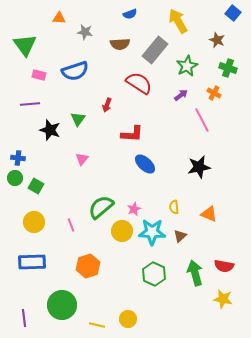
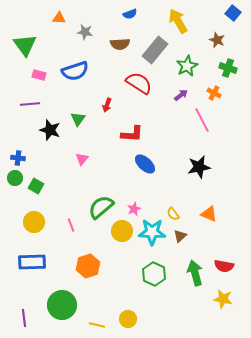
yellow semicircle at (174, 207): moved 1 px left, 7 px down; rotated 32 degrees counterclockwise
